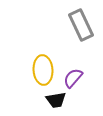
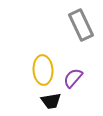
black trapezoid: moved 5 px left, 1 px down
